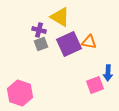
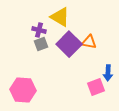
purple square: rotated 20 degrees counterclockwise
pink square: moved 1 px right, 2 px down
pink hexagon: moved 3 px right, 3 px up; rotated 15 degrees counterclockwise
